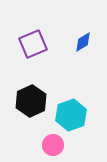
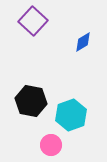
purple square: moved 23 px up; rotated 24 degrees counterclockwise
black hexagon: rotated 24 degrees counterclockwise
pink circle: moved 2 px left
